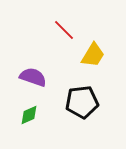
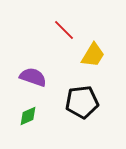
green diamond: moved 1 px left, 1 px down
